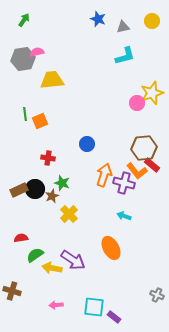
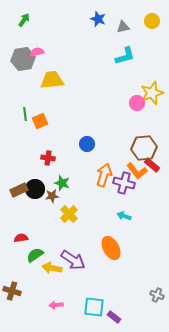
brown star: rotated 16 degrees clockwise
